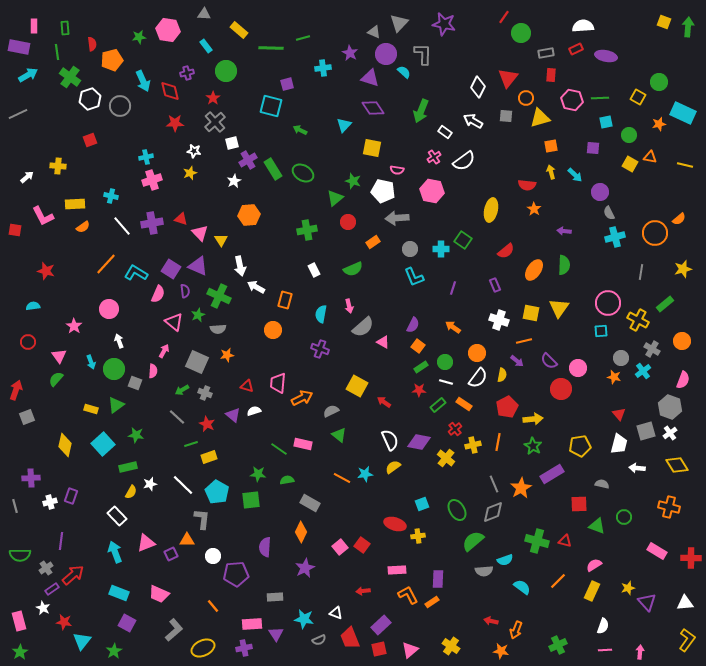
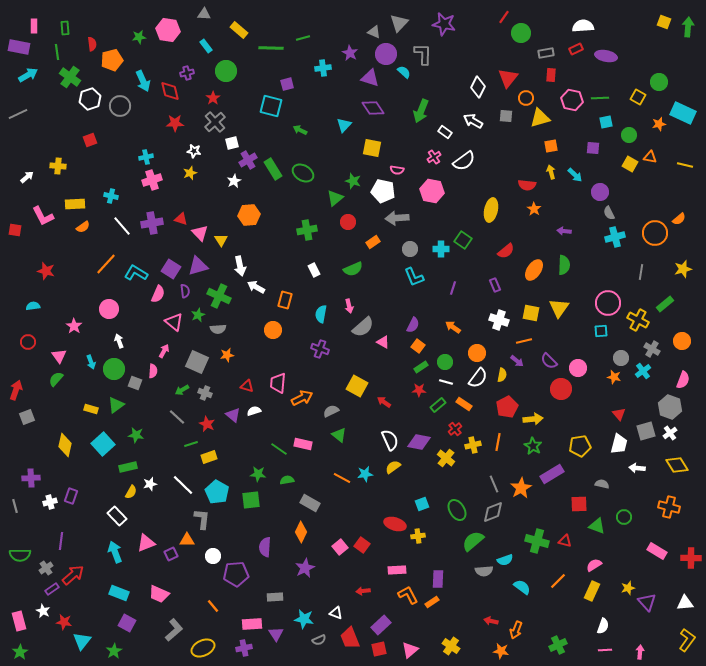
purple triangle at (198, 266): rotated 40 degrees counterclockwise
white star at (43, 608): moved 3 px down
